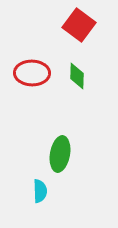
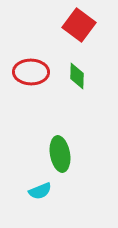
red ellipse: moved 1 px left, 1 px up
green ellipse: rotated 20 degrees counterclockwise
cyan semicircle: rotated 70 degrees clockwise
